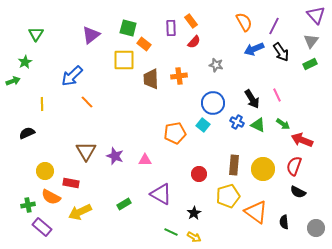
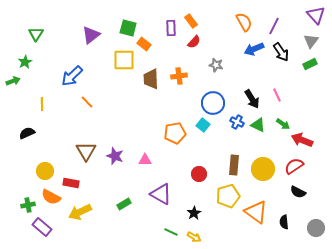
red semicircle at (294, 166): rotated 36 degrees clockwise
